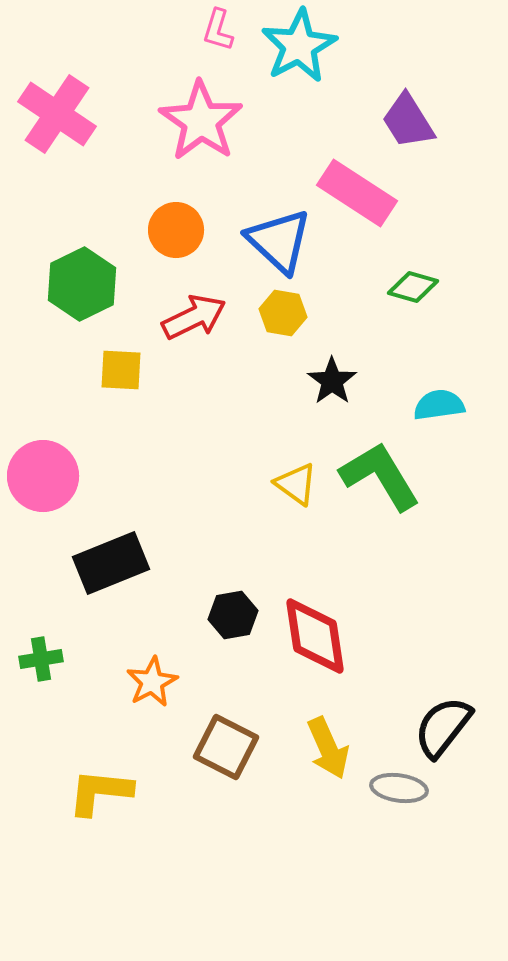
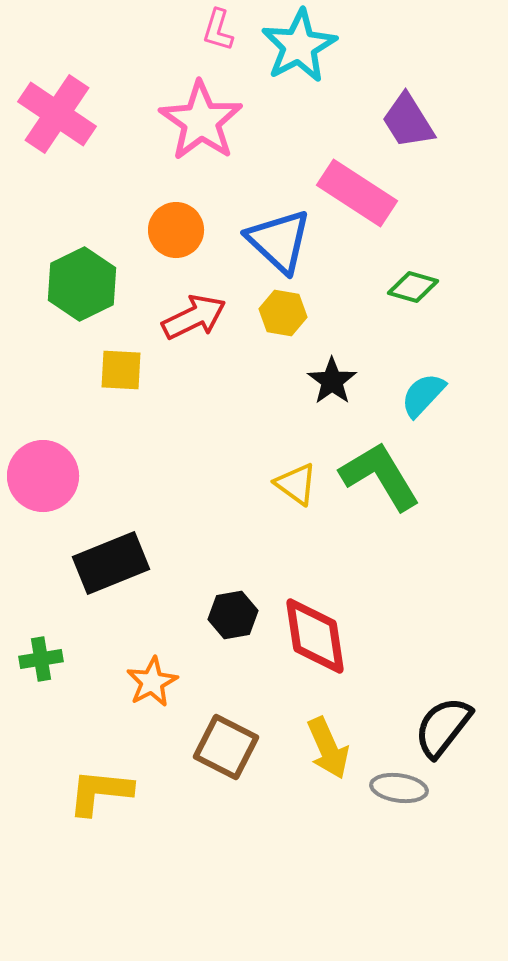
cyan semicircle: moved 16 px left, 10 px up; rotated 39 degrees counterclockwise
